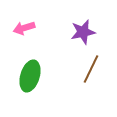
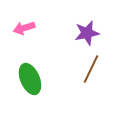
purple star: moved 4 px right, 1 px down
green ellipse: moved 3 px down; rotated 40 degrees counterclockwise
